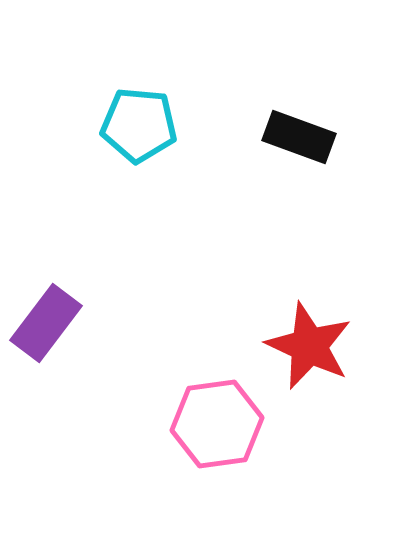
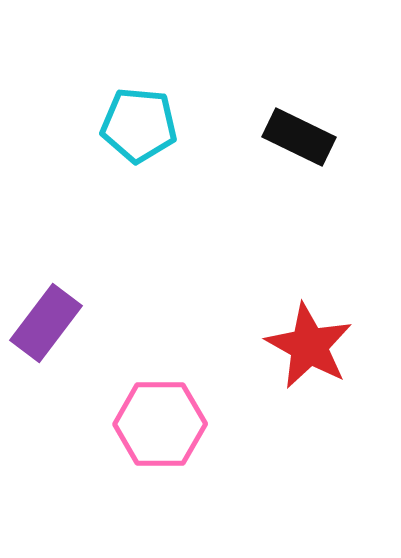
black rectangle: rotated 6 degrees clockwise
red star: rotated 4 degrees clockwise
pink hexagon: moved 57 px left; rotated 8 degrees clockwise
